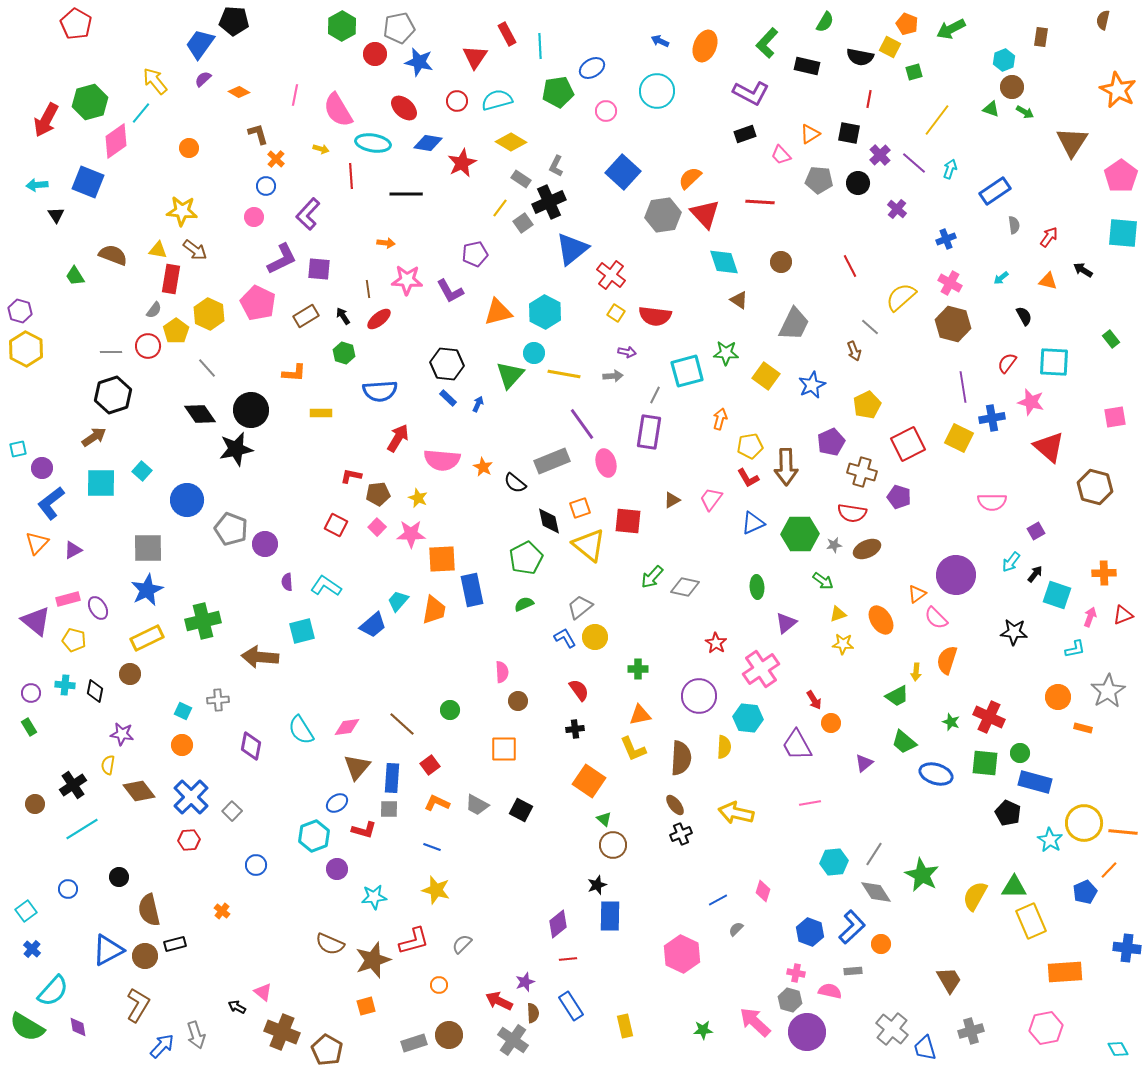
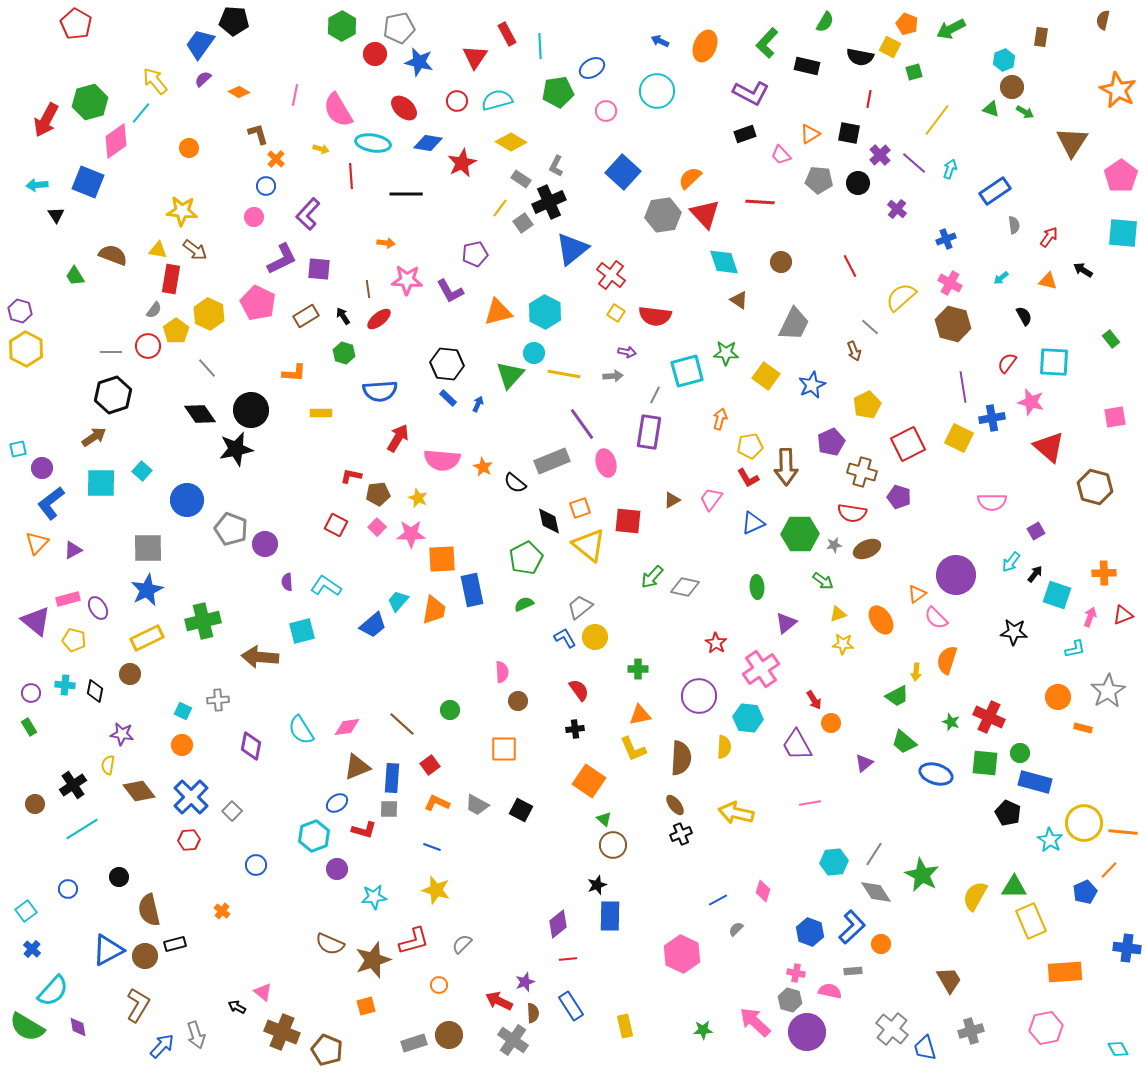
brown triangle at (357, 767): rotated 28 degrees clockwise
brown pentagon at (327, 1050): rotated 8 degrees counterclockwise
